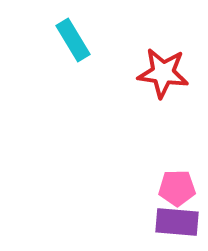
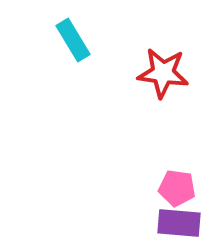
pink pentagon: rotated 9 degrees clockwise
purple rectangle: moved 2 px right, 1 px down
